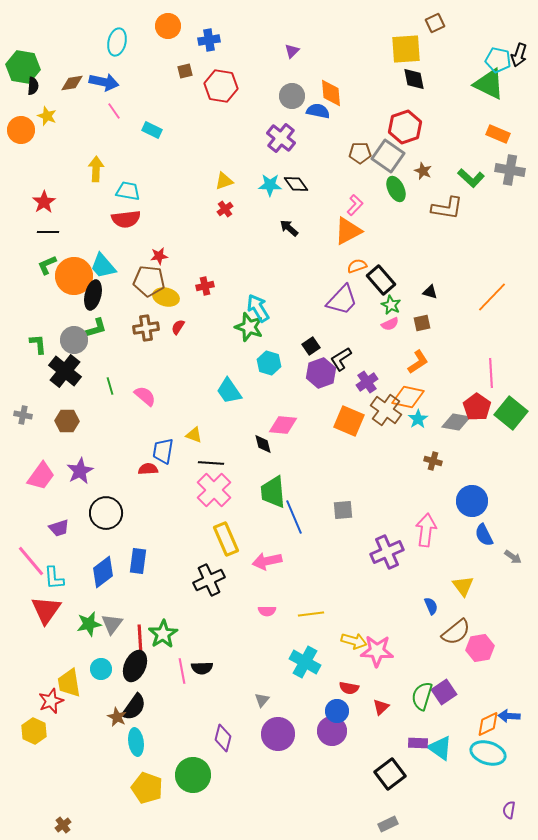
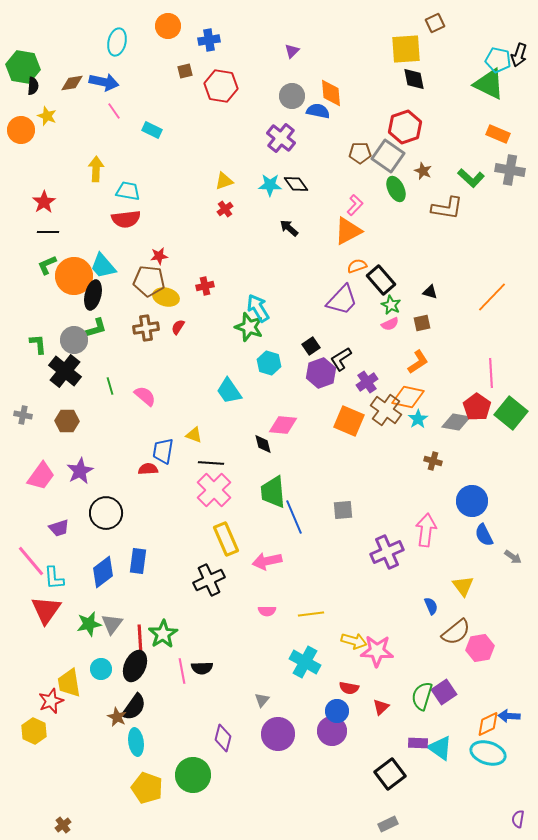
purple semicircle at (509, 810): moved 9 px right, 9 px down
